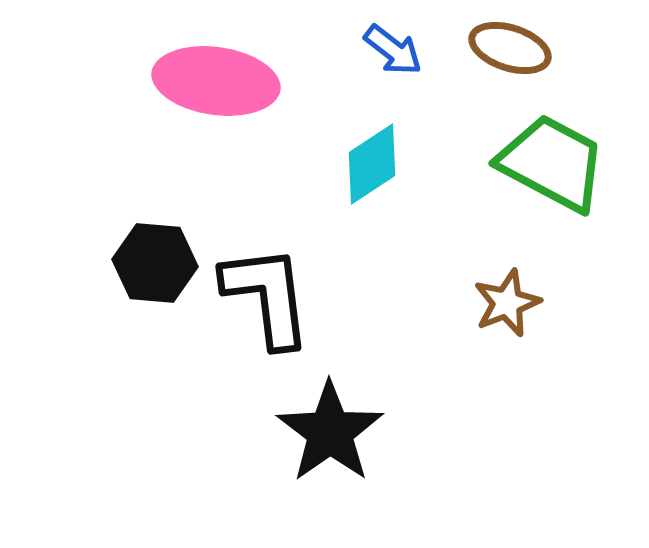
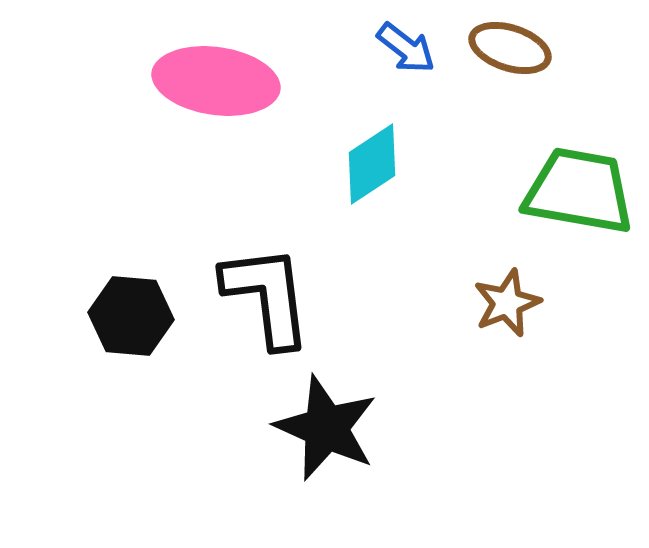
blue arrow: moved 13 px right, 2 px up
green trapezoid: moved 27 px right, 28 px down; rotated 18 degrees counterclockwise
black hexagon: moved 24 px left, 53 px down
black star: moved 4 px left, 4 px up; rotated 13 degrees counterclockwise
